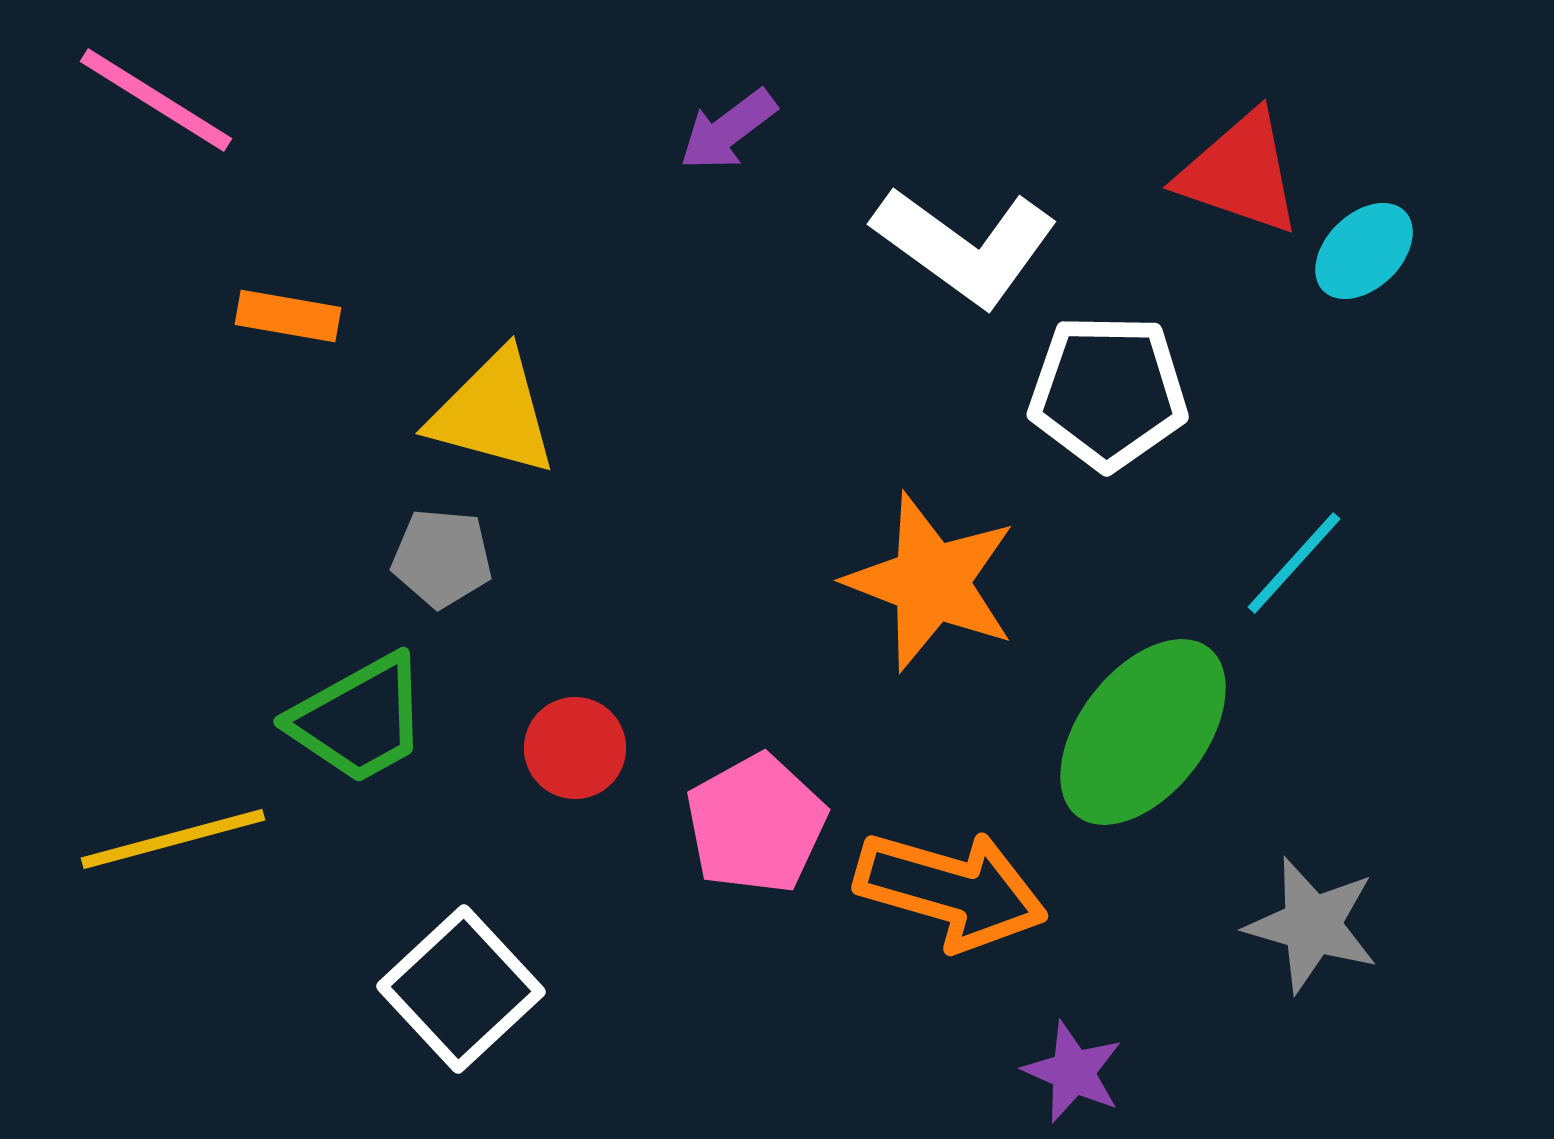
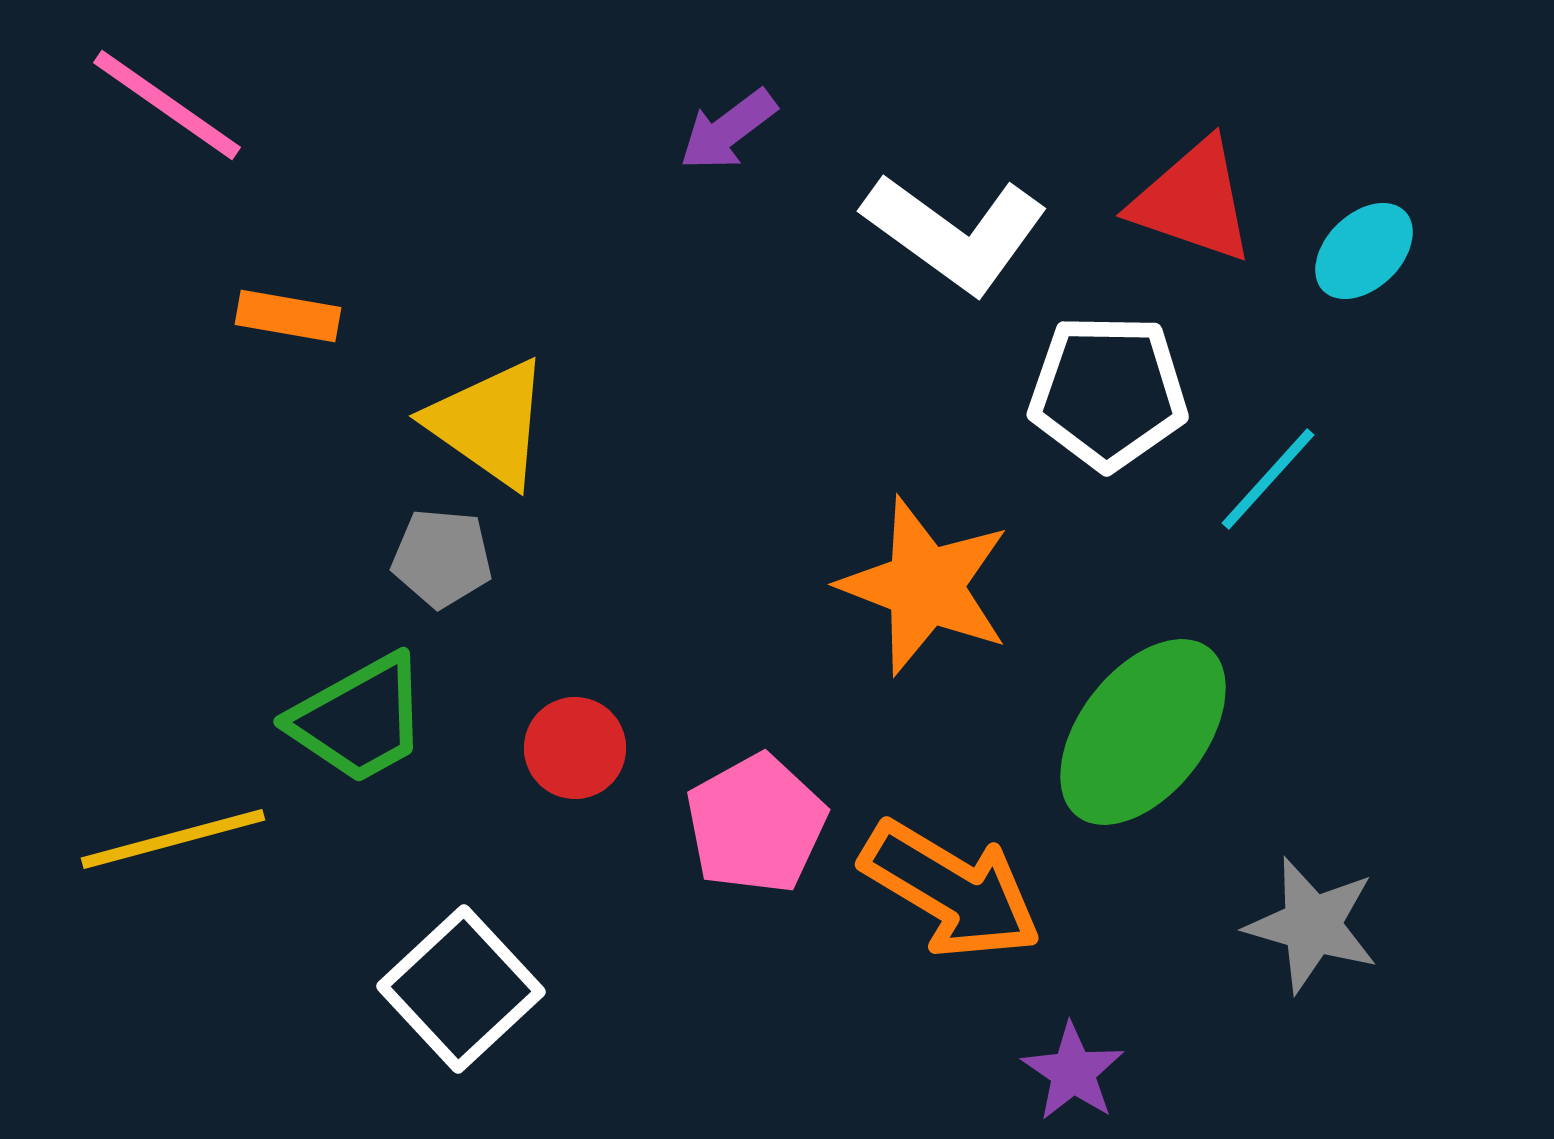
pink line: moved 11 px right, 5 px down; rotated 3 degrees clockwise
red triangle: moved 47 px left, 28 px down
white L-shape: moved 10 px left, 13 px up
yellow triangle: moved 4 px left, 10 px down; rotated 20 degrees clockwise
cyan line: moved 26 px left, 84 px up
orange star: moved 6 px left, 4 px down
orange arrow: rotated 15 degrees clockwise
purple star: rotated 10 degrees clockwise
